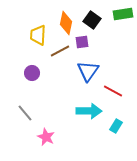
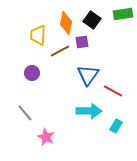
blue triangle: moved 4 px down
